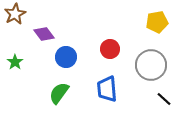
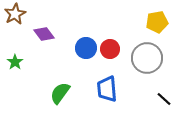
blue circle: moved 20 px right, 9 px up
gray circle: moved 4 px left, 7 px up
green semicircle: moved 1 px right
